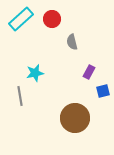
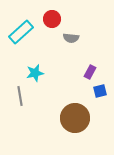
cyan rectangle: moved 13 px down
gray semicircle: moved 1 px left, 4 px up; rotated 70 degrees counterclockwise
purple rectangle: moved 1 px right
blue square: moved 3 px left
